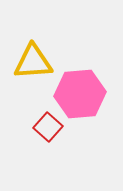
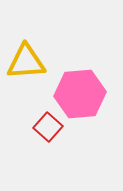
yellow triangle: moved 7 px left
